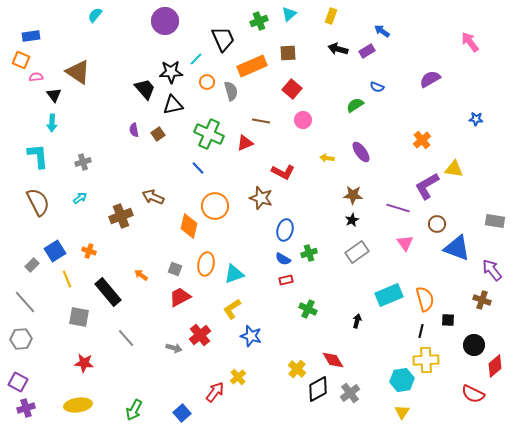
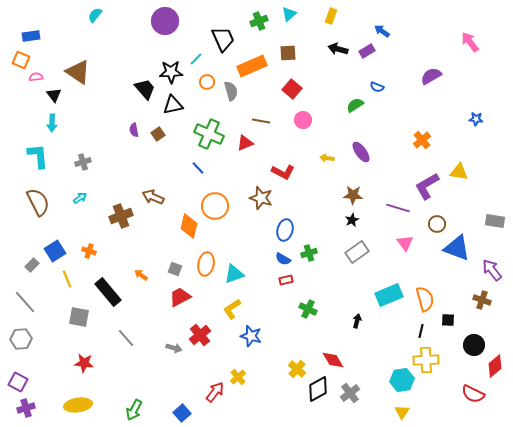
purple semicircle at (430, 79): moved 1 px right, 3 px up
yellow triangle at (454, 169): moved 5 px right, 3 px down
